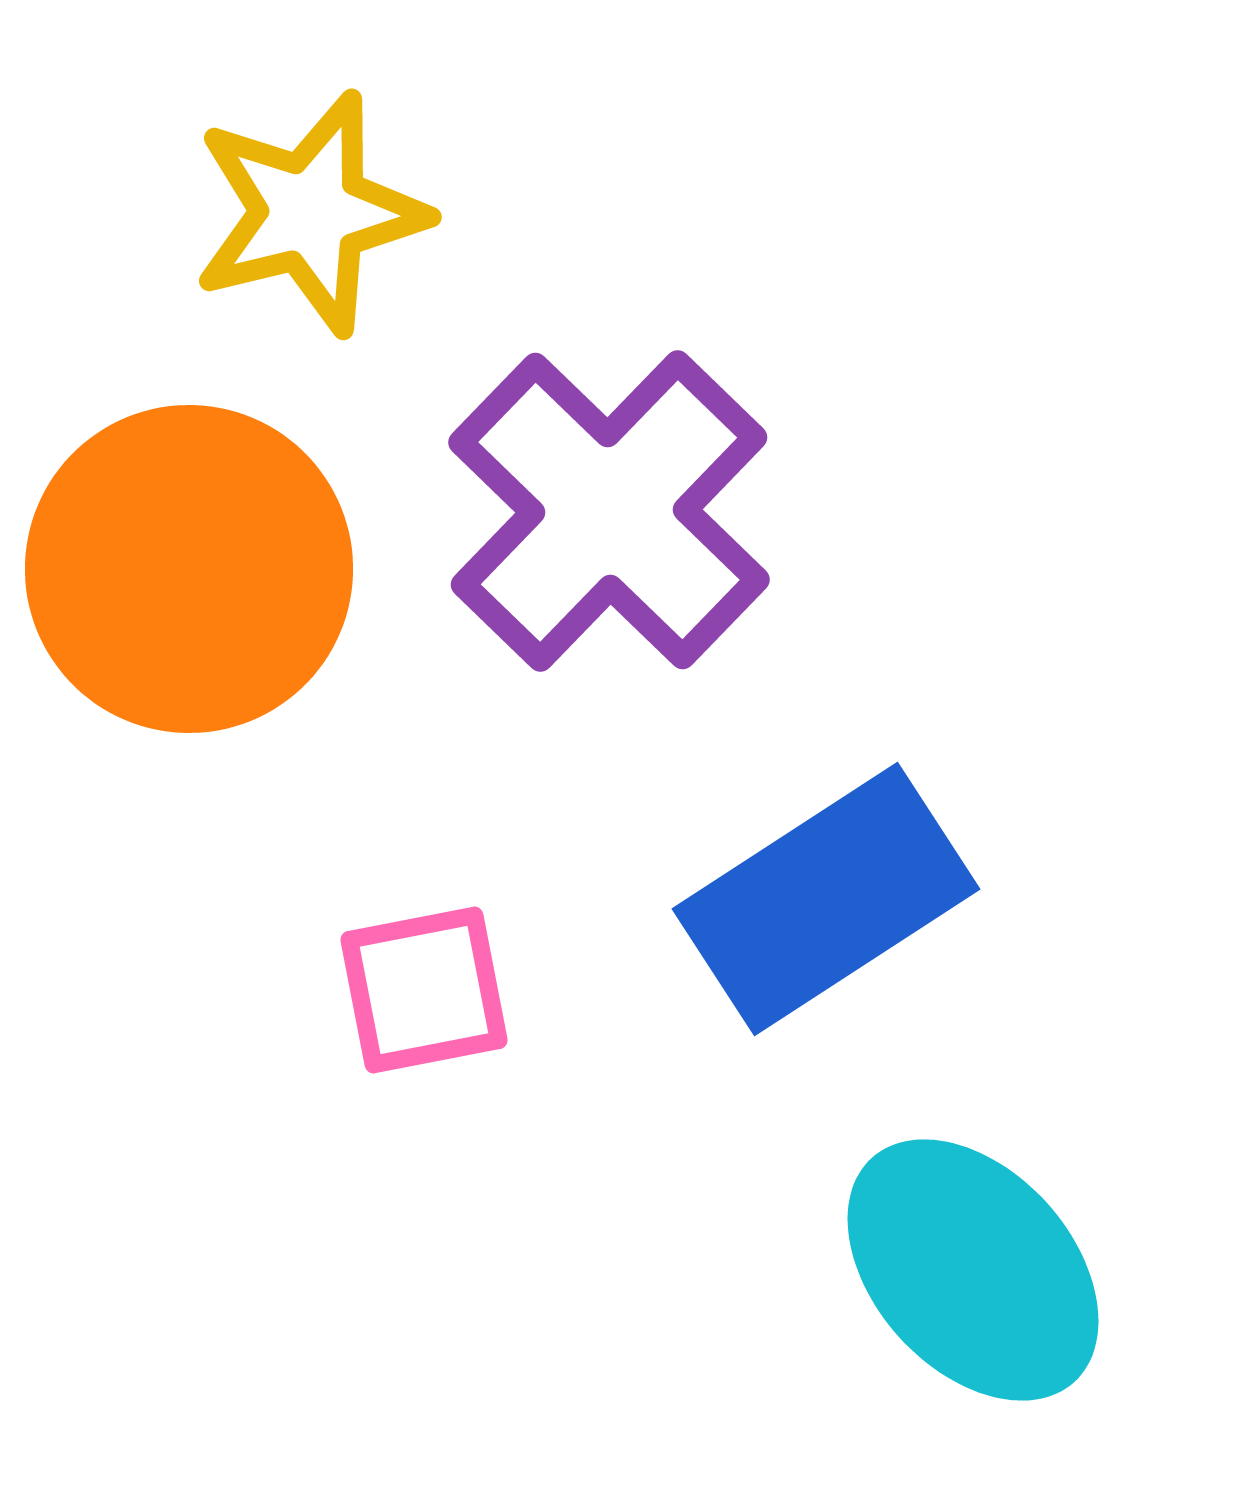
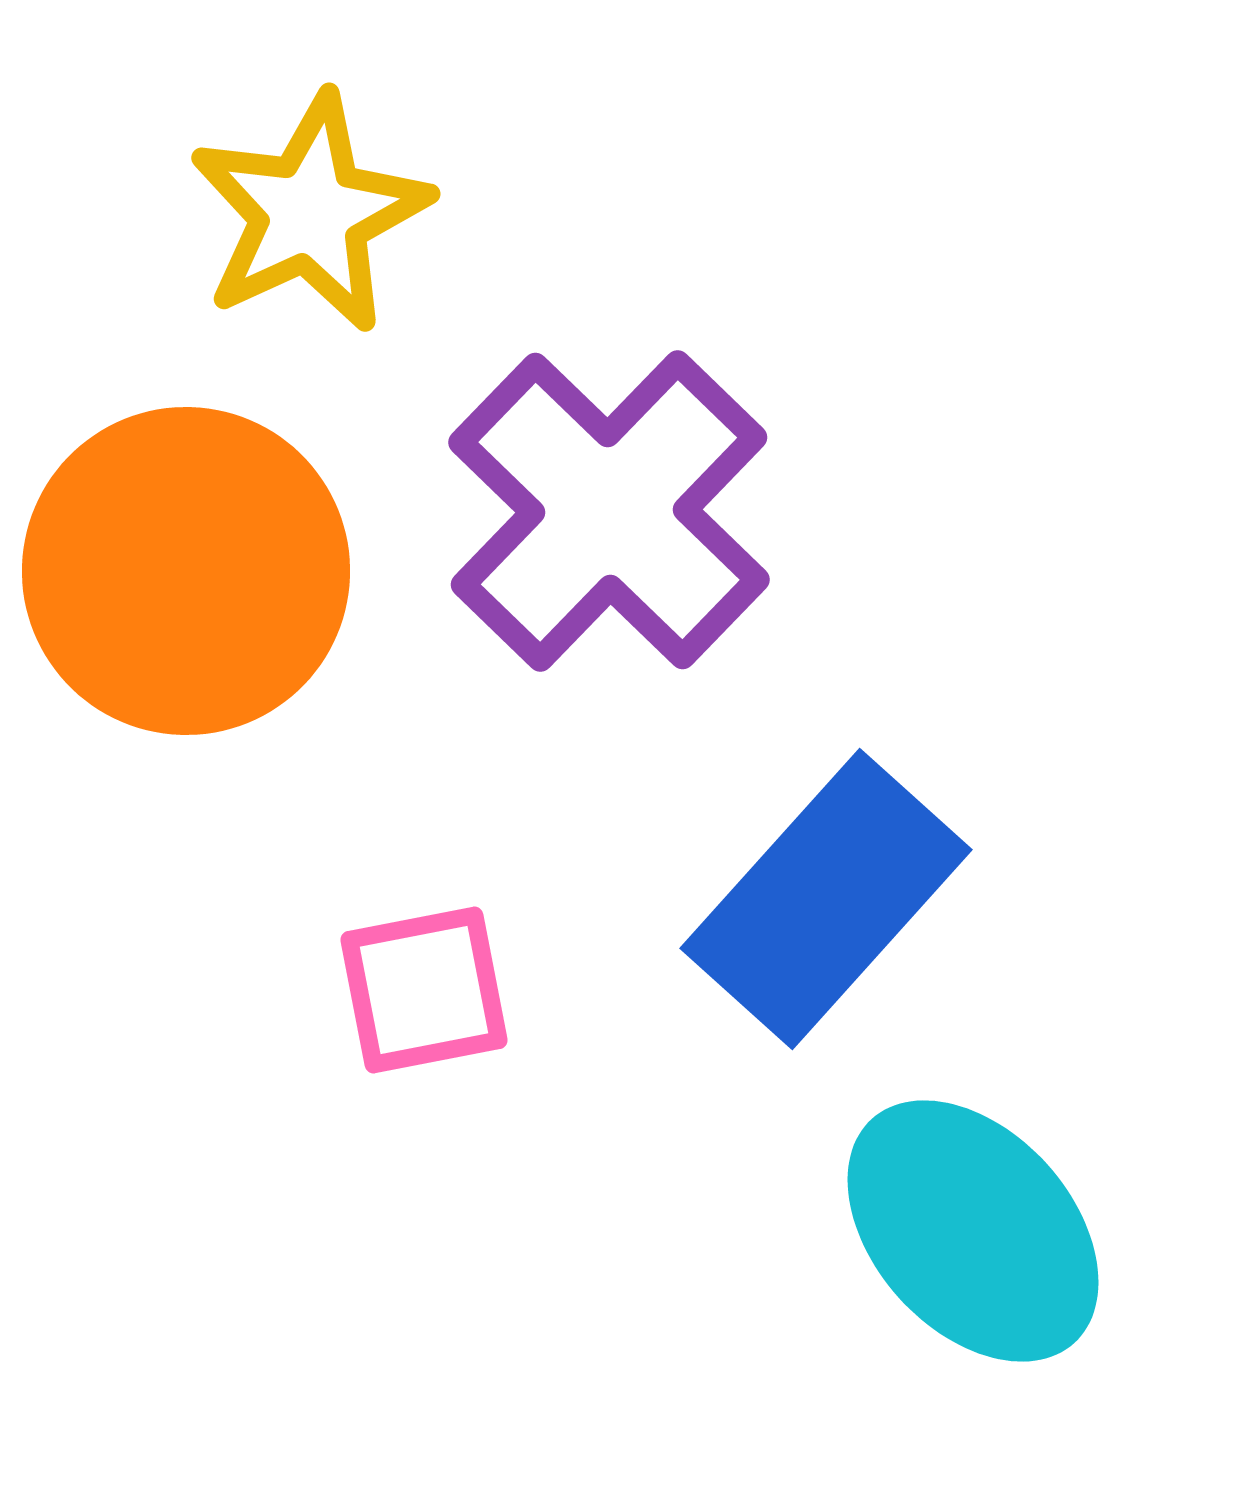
yellow star: rotated 11 degrees counterclockwise
orange circle: moved 3 px left, 2 px down
blue rectangle: rotated 15 degrees counterclockwise
cyan ellipse: moved 39 px up
